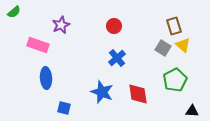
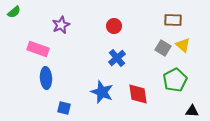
brown rectangle: moved 1 px left, 6 px up; rotated 72 degrees counterclockwise
pink rectangle: moved 4 px down
